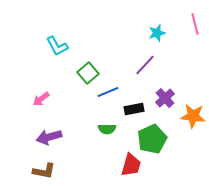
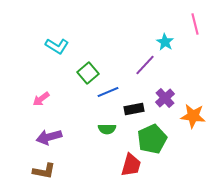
cyan star: moved 8 px right, 9 px down; rotated 24 degrees counterclockwise
cyan L-shape: rotated 30 degrees counterclockwise
